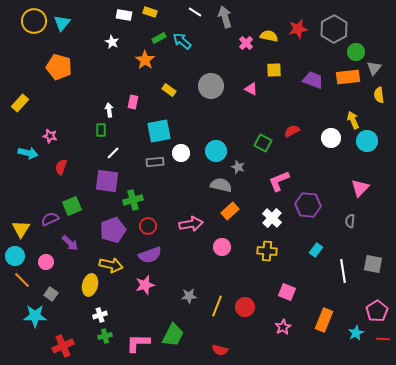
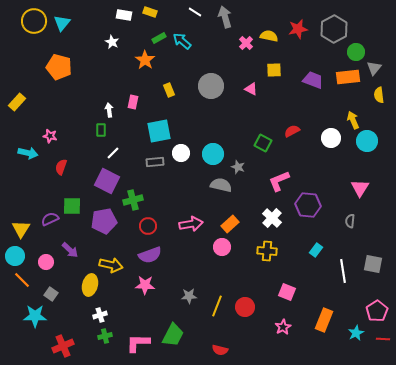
yellow rectangle at (169, 90): rotated 32 degrees clockwise
yellow rectangle at (20, 103): moved 3 px left, 1 px up
cyan circle at (216, 151): moved 3 px left, 3 px down
purple square at (107, 181): rotated 20 degrees clockwise
pink triangle at (360, 188): rotated 12 degrees counterclockwise
green square at (72, 206): rotated 24 degrees clockwise
orange rectangle at (230, 211): moved 13 px down
purple pentagon at (113, 230): moved 9 px left, 9 px up; rotated 10 degrees clockwise
purple arrow at (70, 243): moved 7 px down
pink star at (145, 285): rotated 18 degrees clockwise
